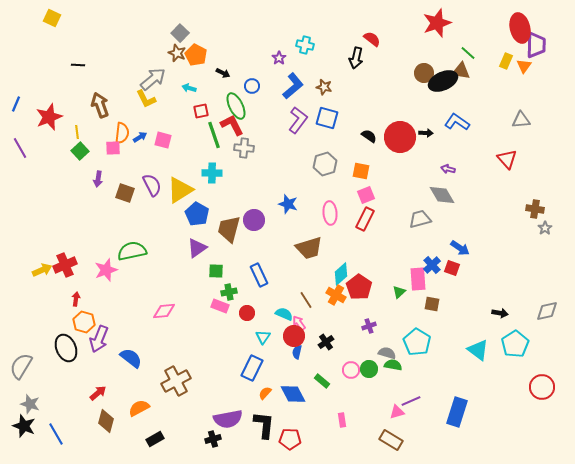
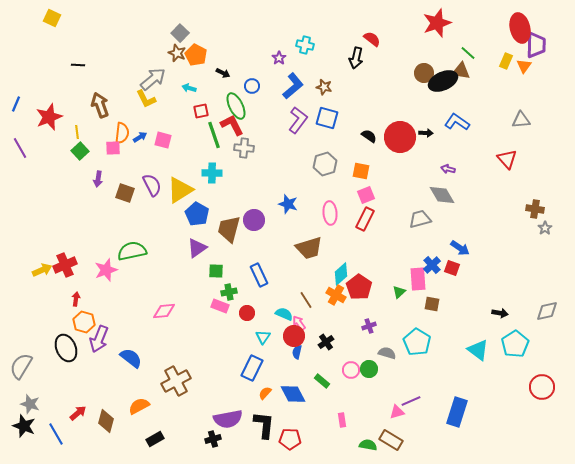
green semicircle at (393, 365): moved 25 px left, 80 px down
red arrow at (98, 393): moved 20 px left, 20 px down
orange semicircle at (139, 408): moved 2 px up
